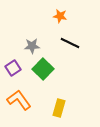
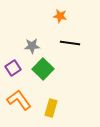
black line: rotated 18 degrees counterclockwise
yellow rectangle: moved 8 px left
